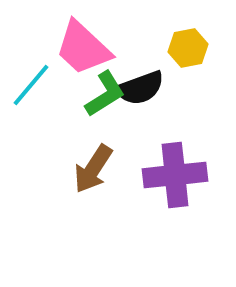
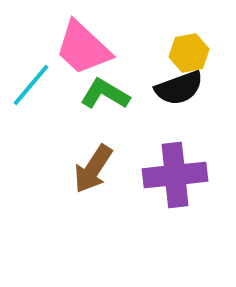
yellow hexagon: moved 1 px right, 5 px down
black semicircle: moved 39 px right
green L-shape: rotated 117 degrees counterclockwise
